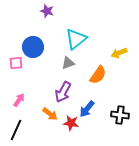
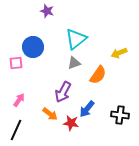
gray triangle: moved 6 px right
